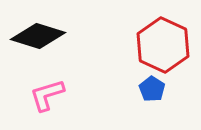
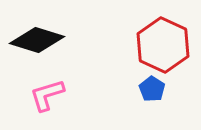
black diamond: moved 1 px left, 4 px down
